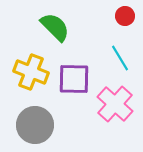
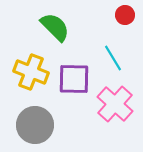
red circle: moved 1 px up
cyan line: moved 7 px left
